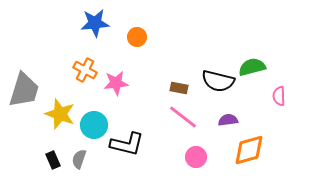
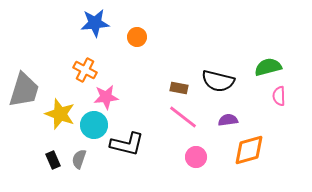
green semicircle: moved 16 px right
pink star: moved 10 px left, 14 px down
